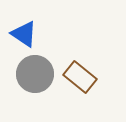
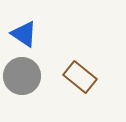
gray circle: moved 13 px left, 2 px down
